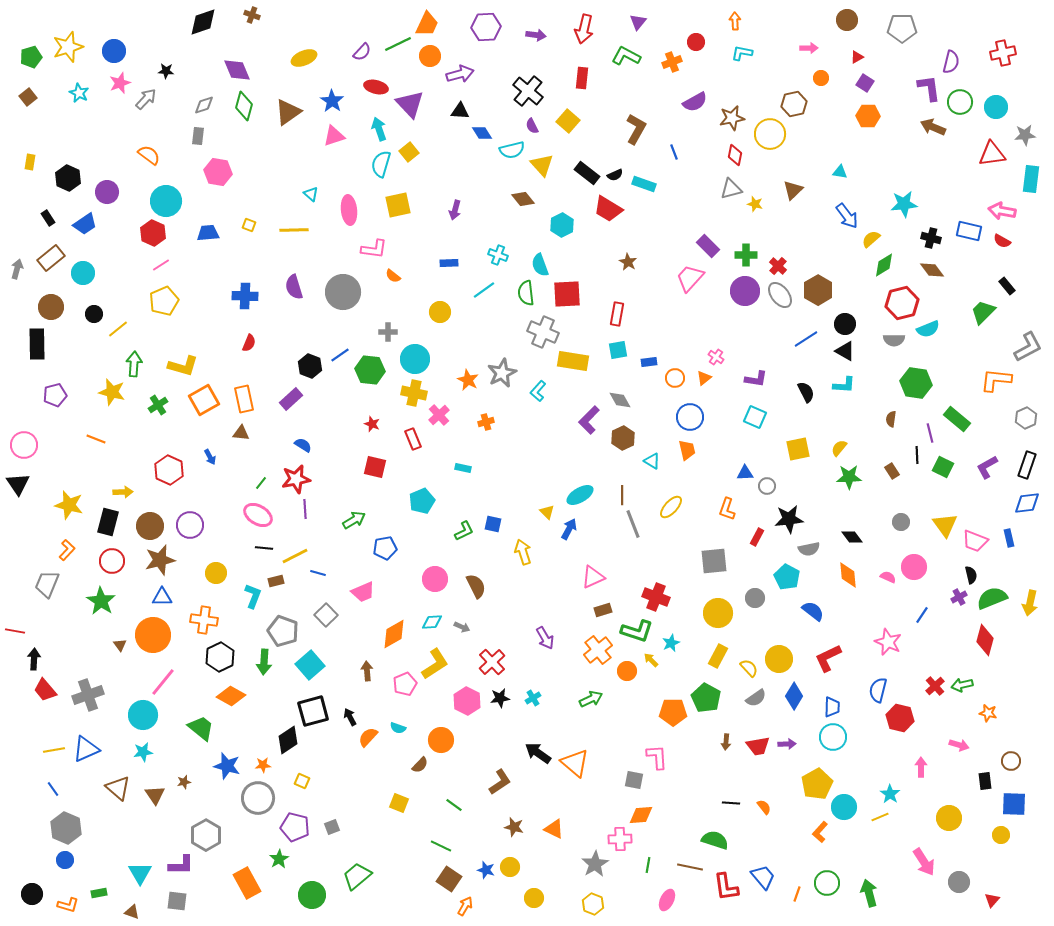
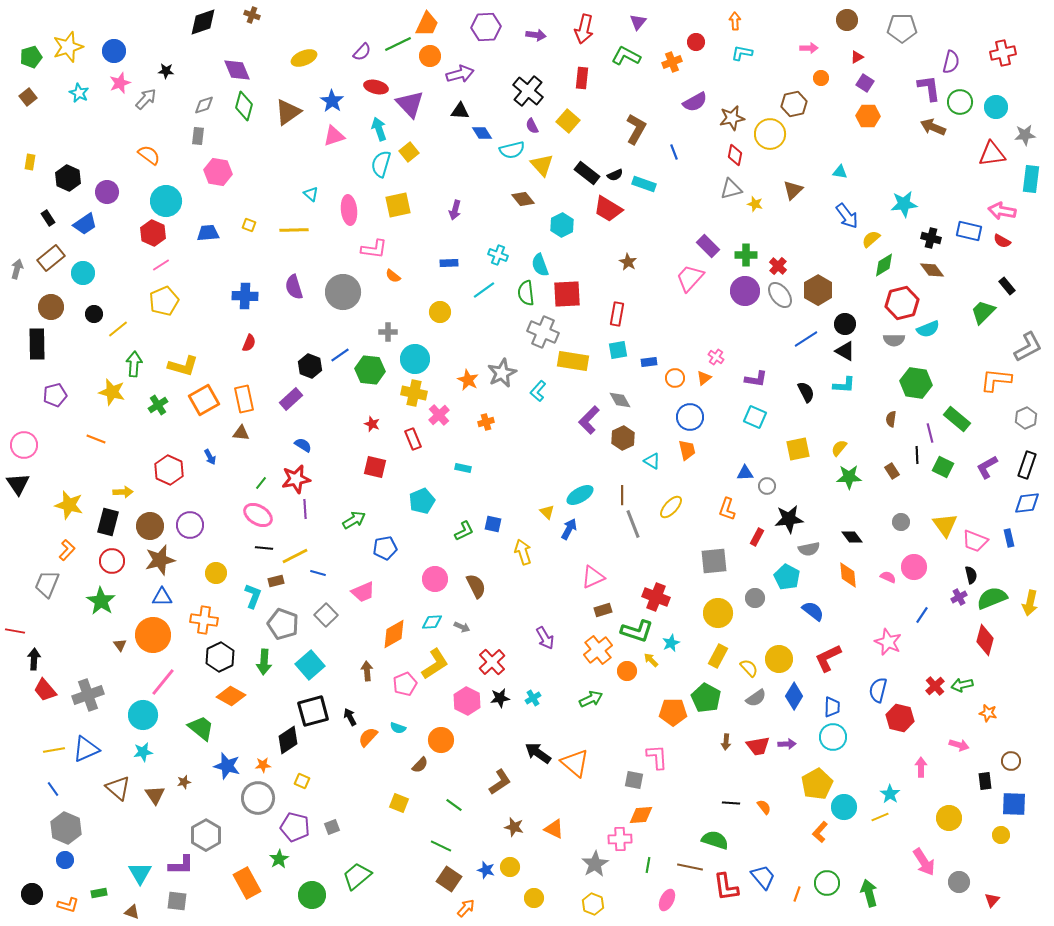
gray pentagon at (283, 631): moved 7 px up
orange arrow at (465, 906): moved 1 px right, 2 px down; rotated 12 degrees clockwise
